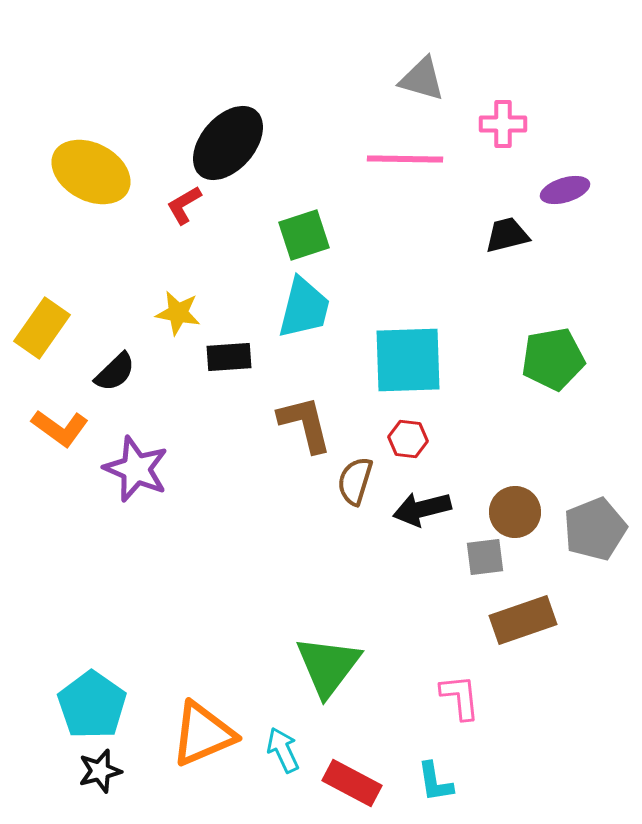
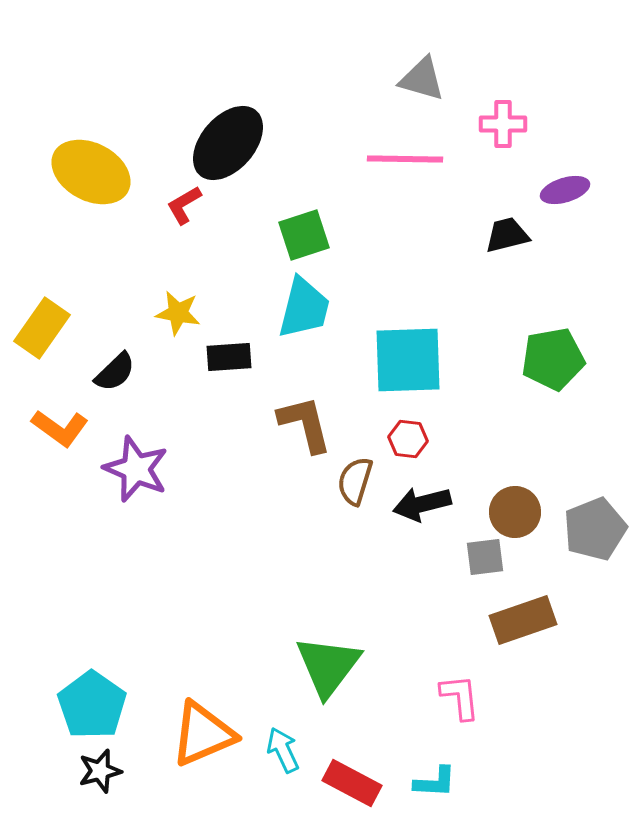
black arrow: moved 5 px up
cyan L-shape: rotated 78 degrees counterclockwise
